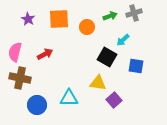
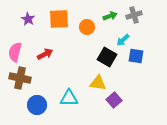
gray cross: moved 2 px down
blue square: moved 10 px up
